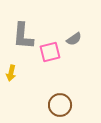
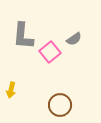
pink square: rotated 25 degrees counterclockwise
yellow arrow: moved 17 px down
